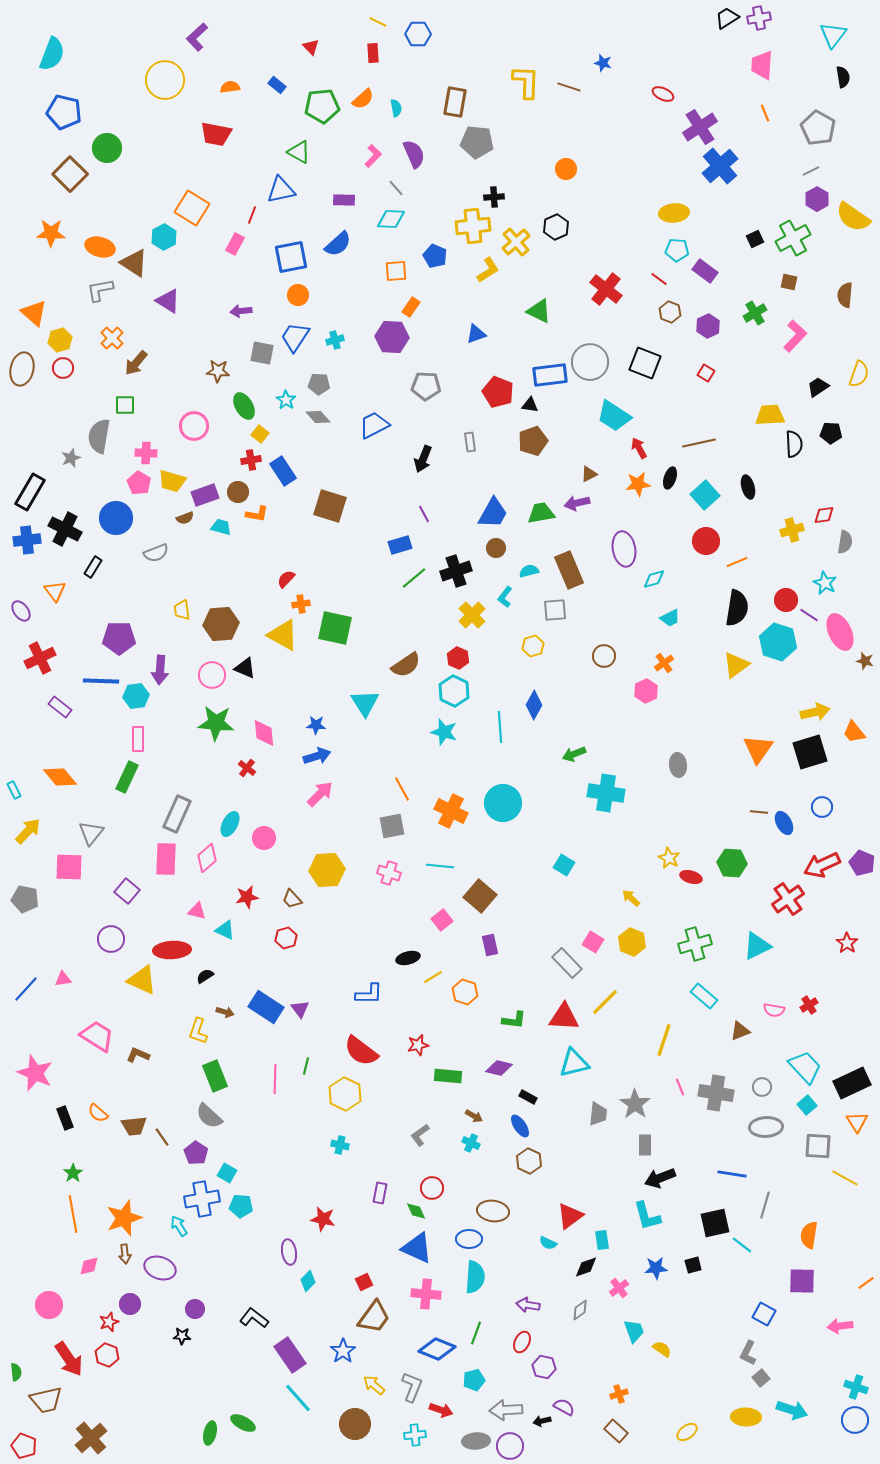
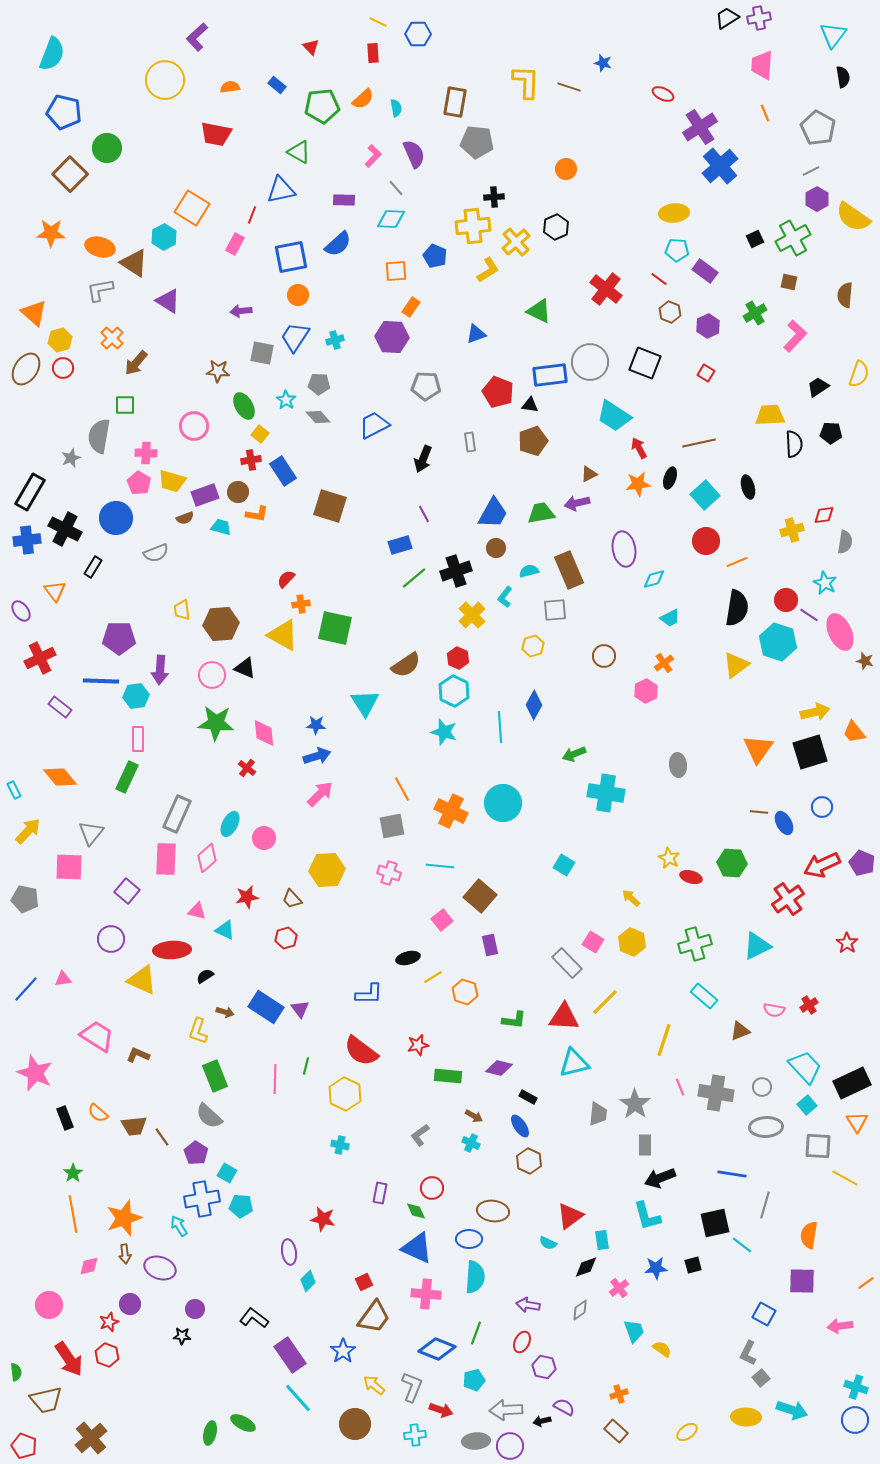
brown ellipse at (22, 369): moved 4 px right; rotated 20 degrees clockwise
